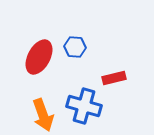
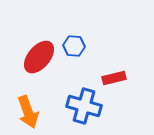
blue hexagon: moved 1 px left, 1 px up
red ellipse: rotated 12 degrees clockwise
orange arrow: moved 15 px left, 3 px up
